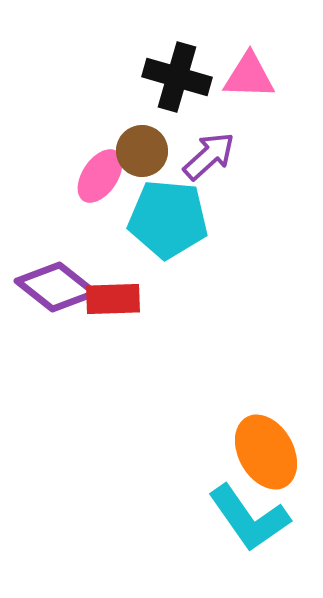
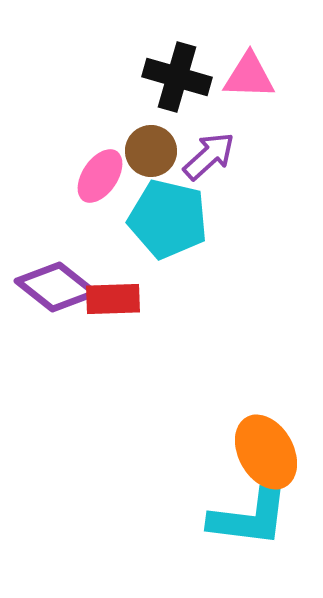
brown circle: moved 9 px right
cyan pentagon: rotated 8 degrees clockwise
cyan L-shape: rotated 48 degrees counterclockwise
